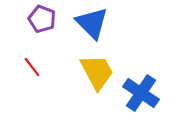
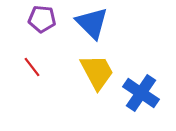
purple pentagon: rotated 16 degrees counterclockwise
